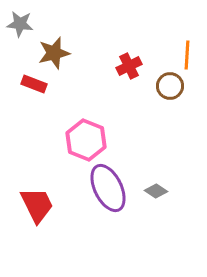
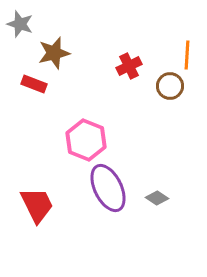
gray star: rotated 12 degrees clockwise
gray diamond: moved 1 px right, 7 px down
